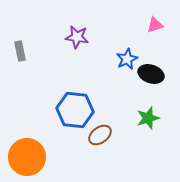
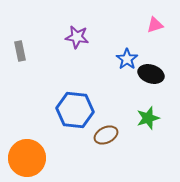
blue star: rotated 10 degrees counterclockwise
brown ellipse: moved 6 px right; rotated 10 degrees clockwise
orange circle: moved 1 px down
